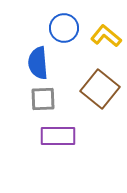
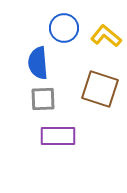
brown square: rotated 21 degrees counterclockwise
